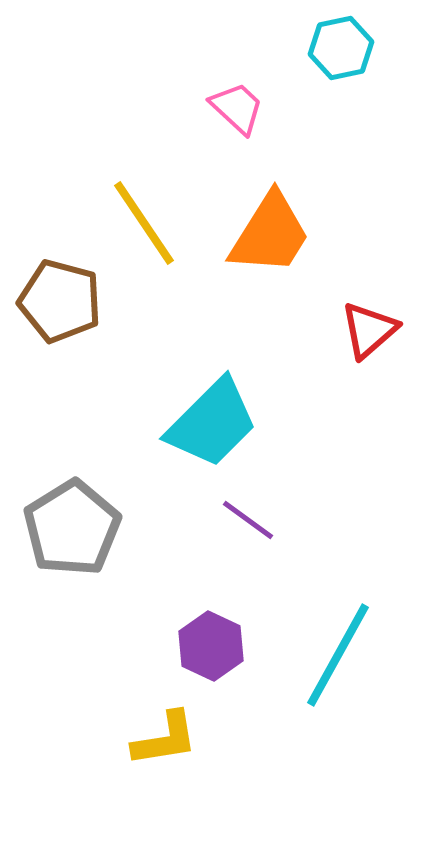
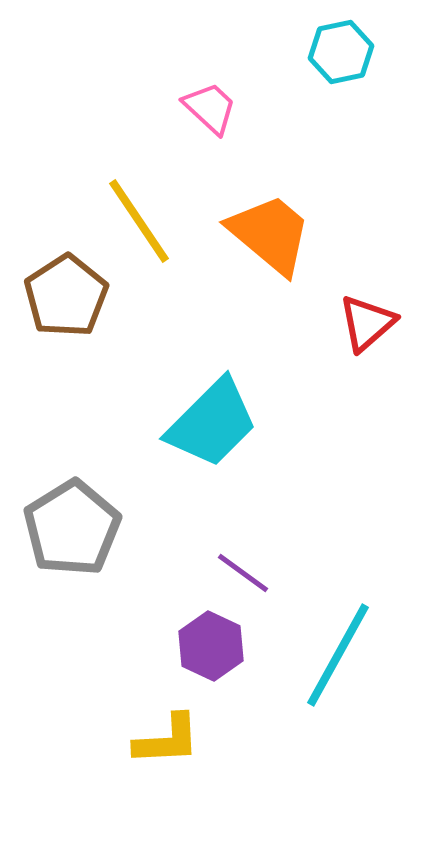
cyan hexagon: moved 4 px down
pink trapezoid: moved 27 px left
yellow line: moved 5 px left, 2 px up
orange trapezoid: rotated 82 degrees counterclockwise
brown pentagon: moved 6 px right, 5 px up; rotated 24 degrees clockwise
red triangle: moved 2 px left, 7 px up
purple line: moved 5 px left, 53 px down
yellow L-shape: moved 2 px right, 1 px down; rotated 6 degrees clockwise
